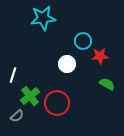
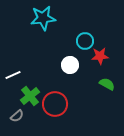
cyan circle: moved 2 px right
white circle: moved 3 px right, 1 px down
white line: rotated 49 degrees clockwise
red circle: moved 2 px left, 1 px down
